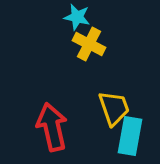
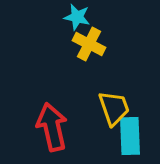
cyan rectangle: rotated 12 degrees counterclockwise
